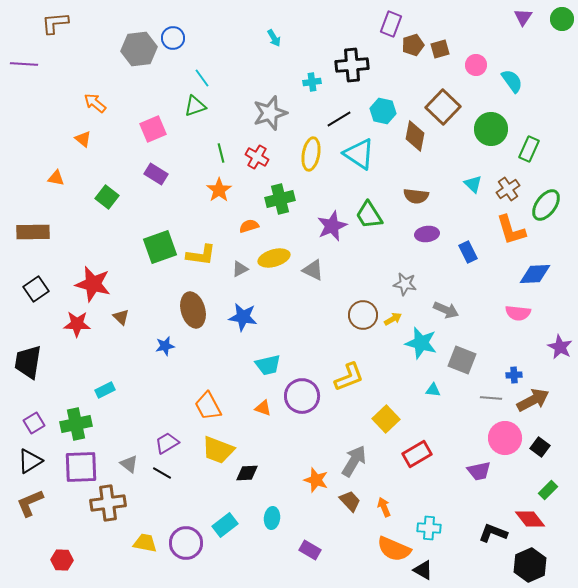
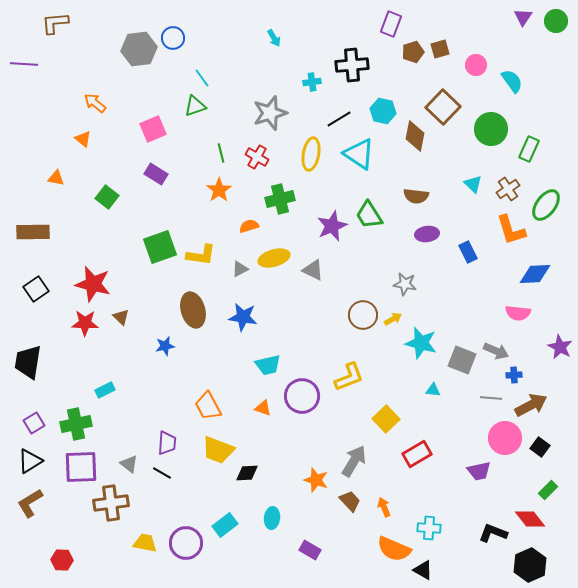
green circle at (562, 19): moved 6 px left, 2 px down
brown pentagon at (413, 45): moved 7 px down
gray arrow at (446, 310): moved 50 px right, 41 px down
red star at (77, 324): moved 8 px right, 1 px up
brown arrow at (533, 400): moved 2 px left, 5 px down
purple trapezoid at (167, 443): rotated 125 degrees clockwise
brown L-shape at (30, 503): rotated 8 degrees counterclockwise
brown cross at (108, 503): moved 3 px right
